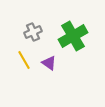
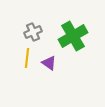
yellow line: moved 3 px right, 2 px up; rotated 36 degrees clockwise
